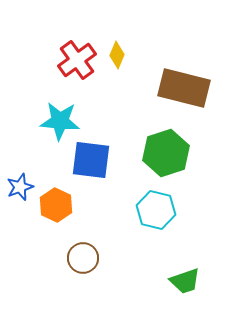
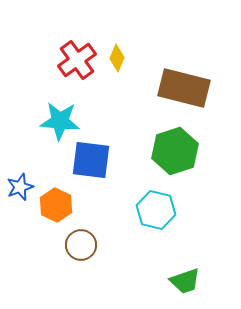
yellow diamond: moved 3 px down
green hexagon: moved 9 px right, 2 px up
brown circle: moved 2 px left, 13 px up
